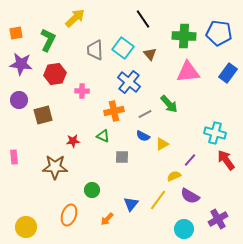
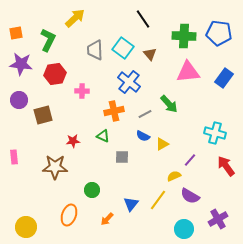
blue rectangle: moved 4 px left, 5 px down
red arrow: moved 6 px down
